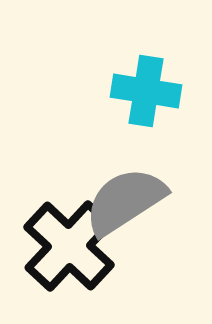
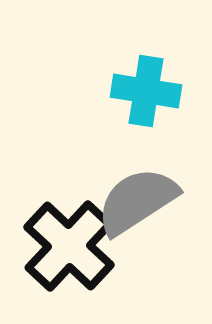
gray semicircle: moved 12 px right
